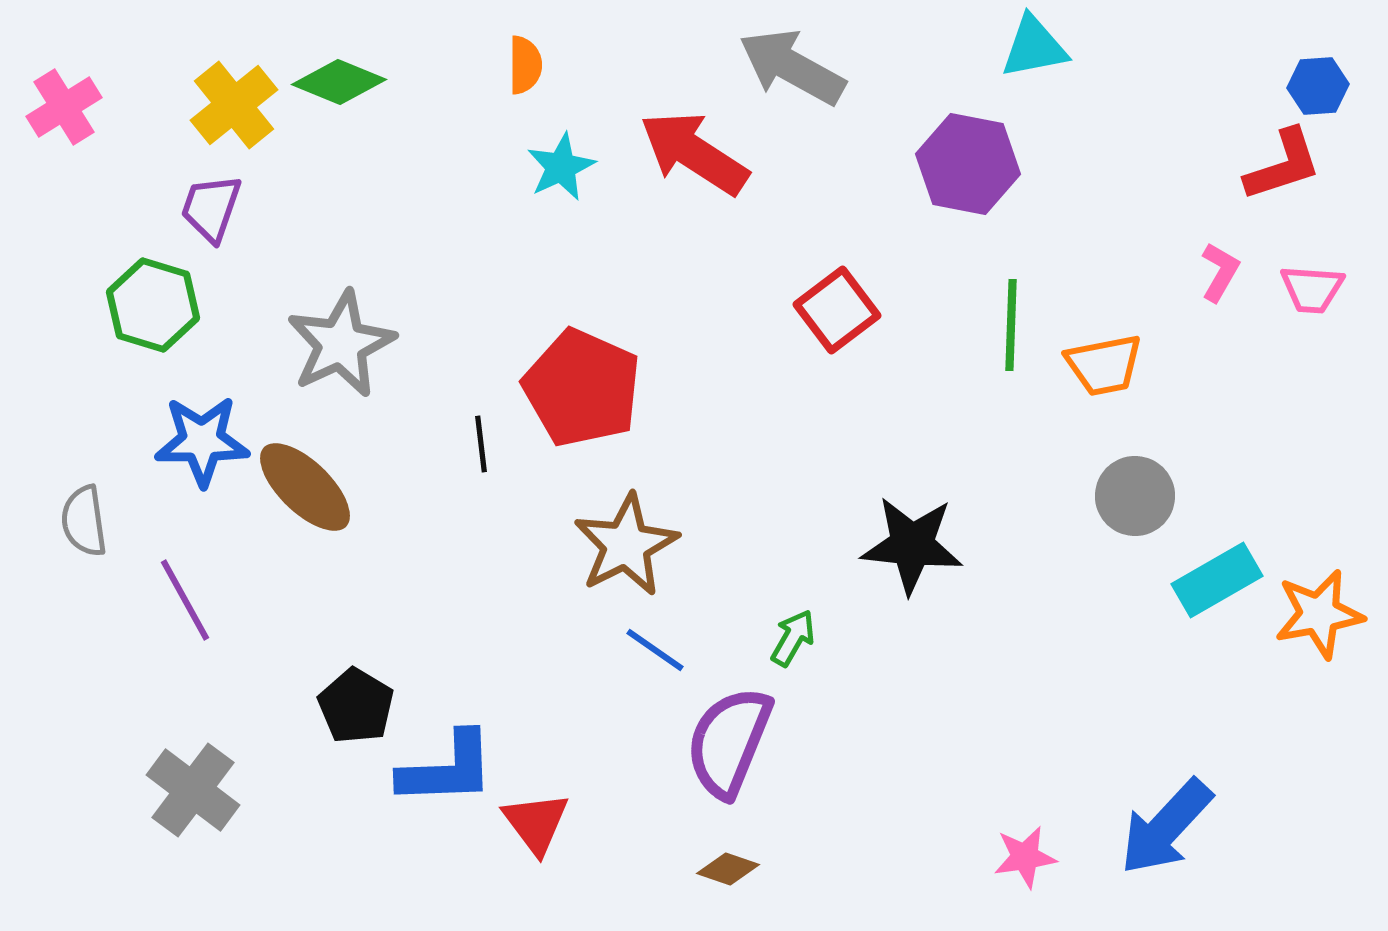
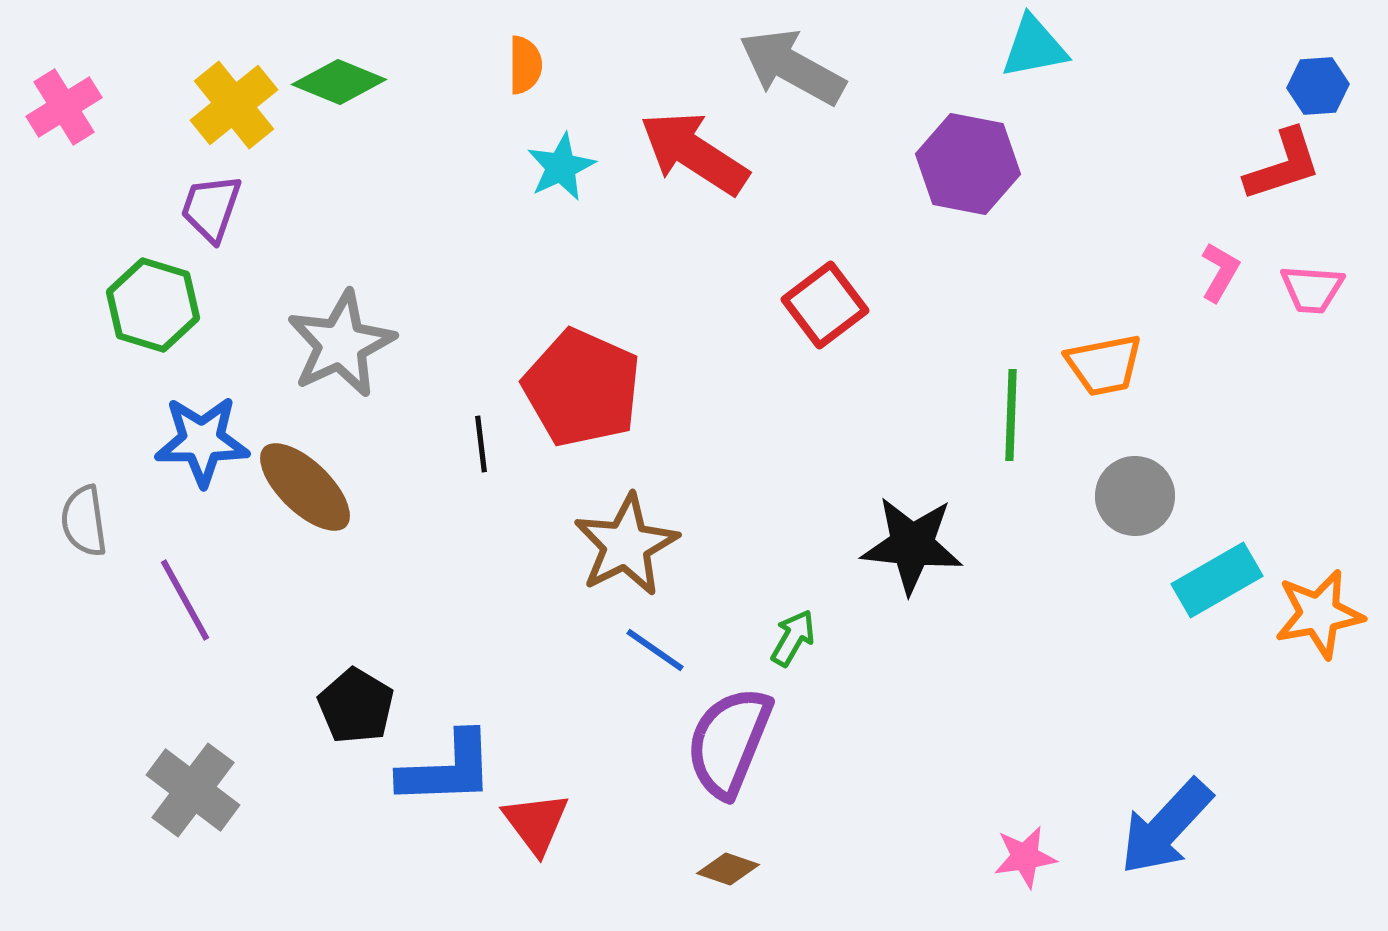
red square: moved 12 px left, 5 px up
green line: moved 90 px down
